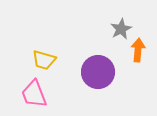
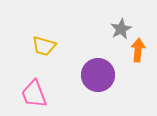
yellow trapezoid: moved 14 px up
purple circle: moved 3 px down
